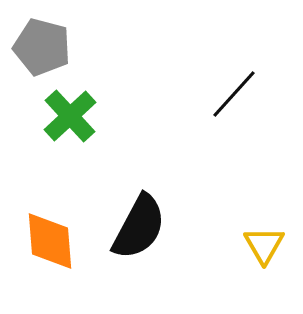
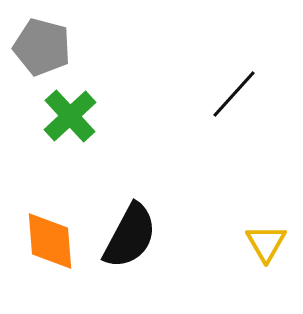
black semicircle: moved 9 px left, 9 px down
yellow triangle: moved 2 px right, 2 px up
